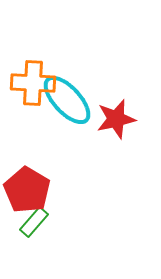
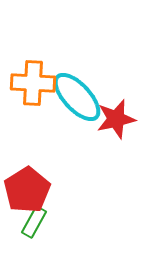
cyan ellipse: moved 10 px right, 3 px up
red pentagon: rotated 9 degrees clockwise
green rectangle: rotated 12 degrees counterclockwise
